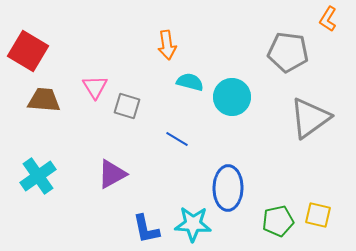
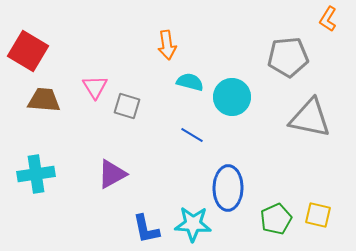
gray pentagon: moved 5 px down; rotated 12 degrees counterclockwise
gray triangle: rotated 48 degrees clockwise
blue line: moved 15 px right, 4 px up
cyan cross: moved 2 px left, 2 px up; rotated 27 degrees clockwise
green pentagon: moved 2 px left, 2 px up; rotated 12 degrees counterclockwise
